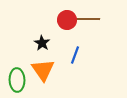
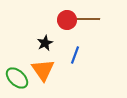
black star: moved 3 px right; rotated 14 degrees clockwise
green ellipse: moved 2 px up; rotated 45 degrees counterclockwise
